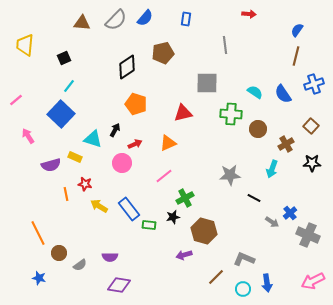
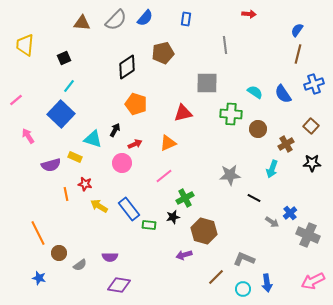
brown line at (296, 56): moved 2 px right, 2 px up
